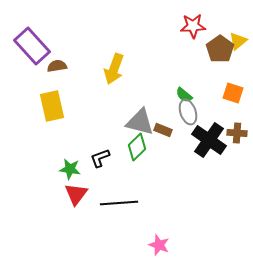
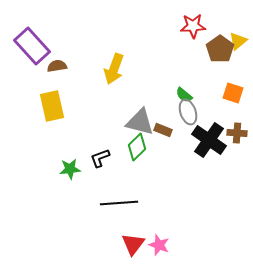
green star: rotated 15 degrees counterclockwise
red triangle: moved 57 px right, 50 px down
